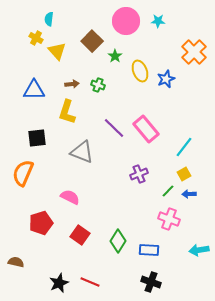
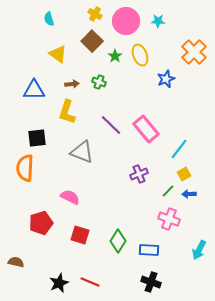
cyan semicircle: rotated 24 degrees counterclockwise
yellow cross: moved 59 px right, 24 px up
yellow triangle: moved 1 px right, 3 px down; rotated 12 degrees counterclockwise
yellow ellipse: moved 16 px up
green cross: moved 1 px right, 3 px up
purple line: moved 3 px left, 3 px up
cyan line: moved 5 px left, 2 px down
orange semicircle: moved 2 px right, 5 px up; rotated 20 degrees counterclockwise
red square: rotated 18 degrees counterclockwise
cyan arrow: rotated 54 degrees counterclockwise
